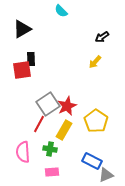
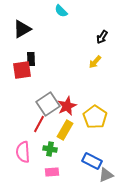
black arrow: rotated 24 degrees counterclockwise
yellow pentagon: moved 1 px left, 4 px up
yellow rectangle: moved 1 px right
